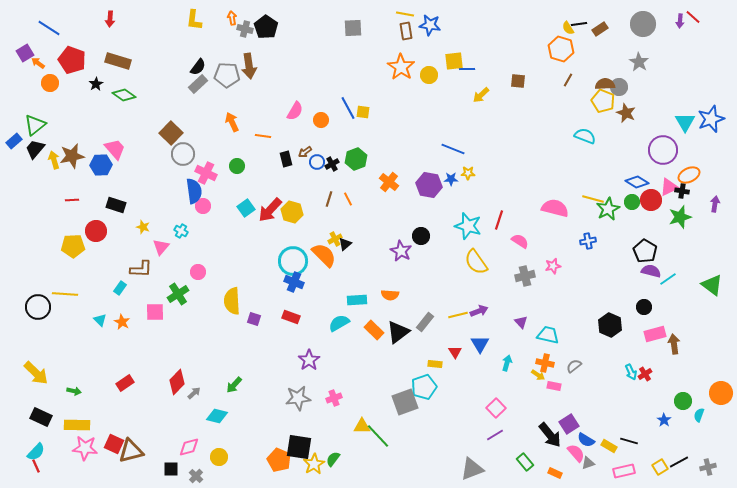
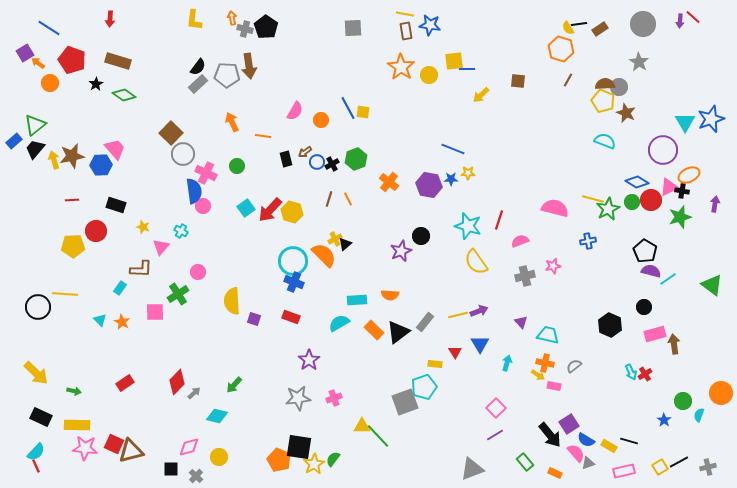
cyan semicircle at (585, 136): moved 20 px right, 5 px down
pink semicircle at (520, 241): rotated 54 degrees counterclockwise
purple star at (401, 251): rotated 20 degrees clockwise
